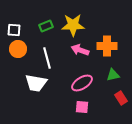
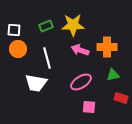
orange cross: moved 1 px down
pink ellipse: moved 1 px left, 1 px up
red rectangle: rotated 40 degrees counterclockwise
pink square: moved 7 px right
